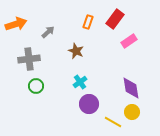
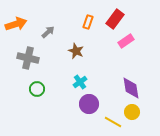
pink rectangle: moved 3 px left
gray cross: moved 1 px left, 1 px up; rotated 20 degrees clockwise
green circle: moved 1 px right, 3 px down
